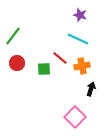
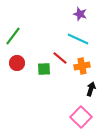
purple star: moved 1 px up
pink square: moved 6 px right
